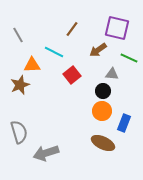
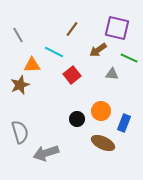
black circle: moved 26 px left, 28 px down
orange circle: moved 1 px left
gray semicircle: moved 1 px right
